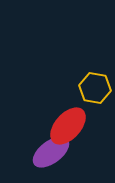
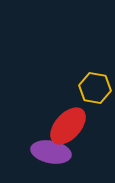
purple ellipse: rotated 48 degrees clockwise
